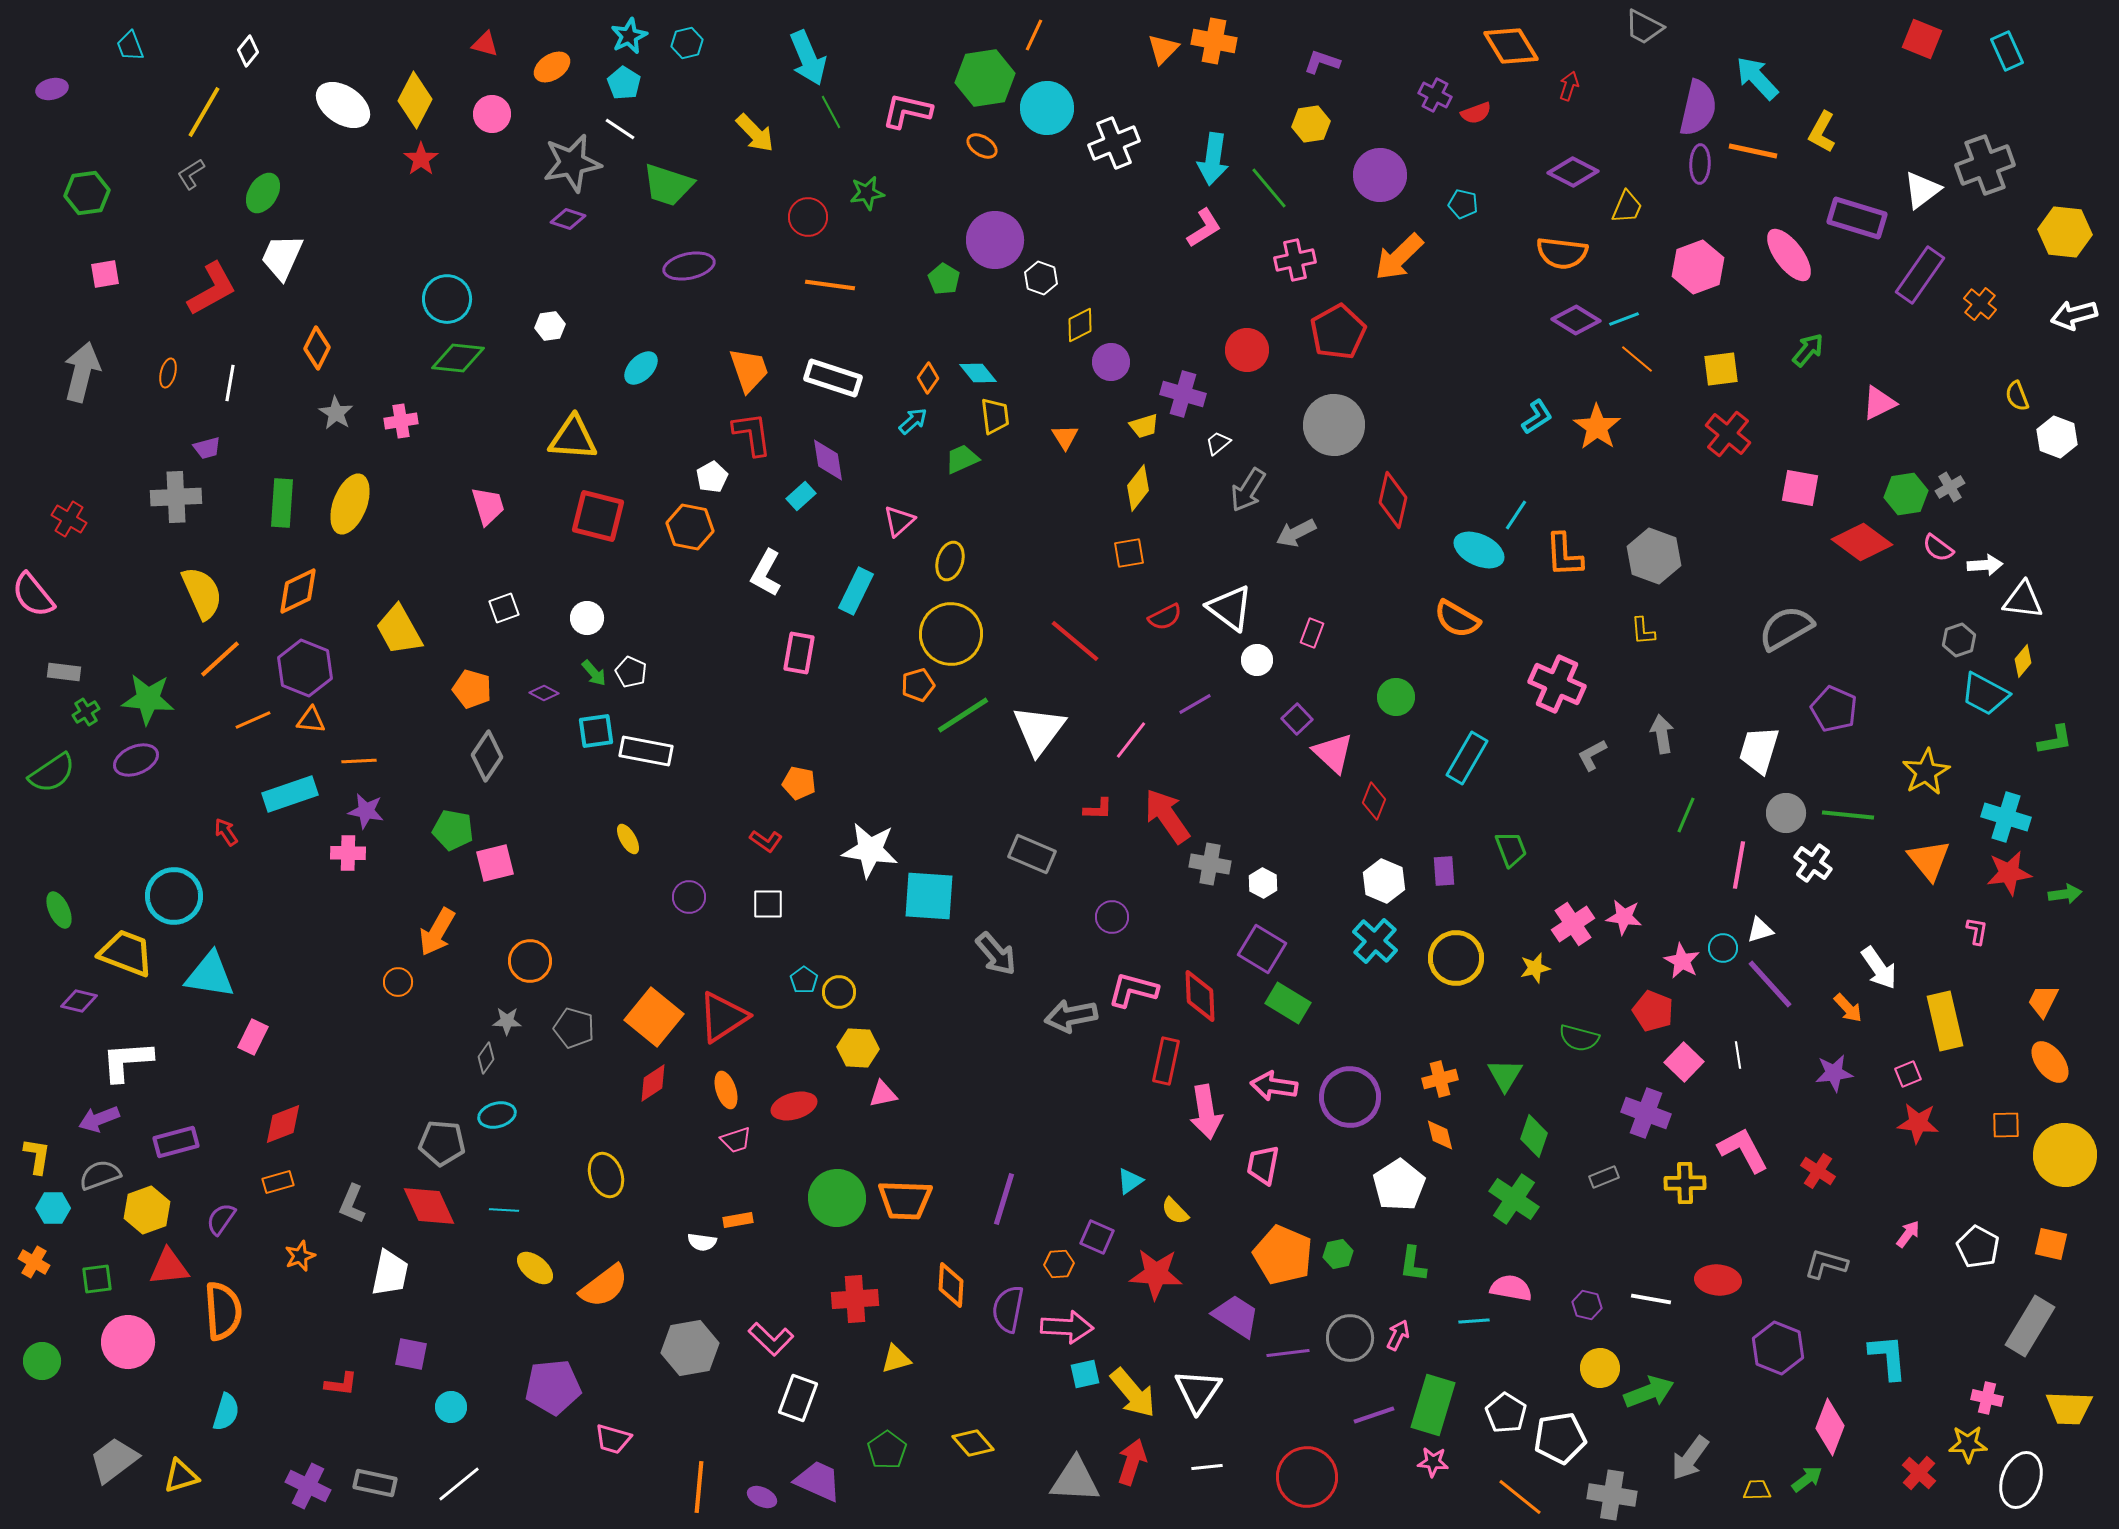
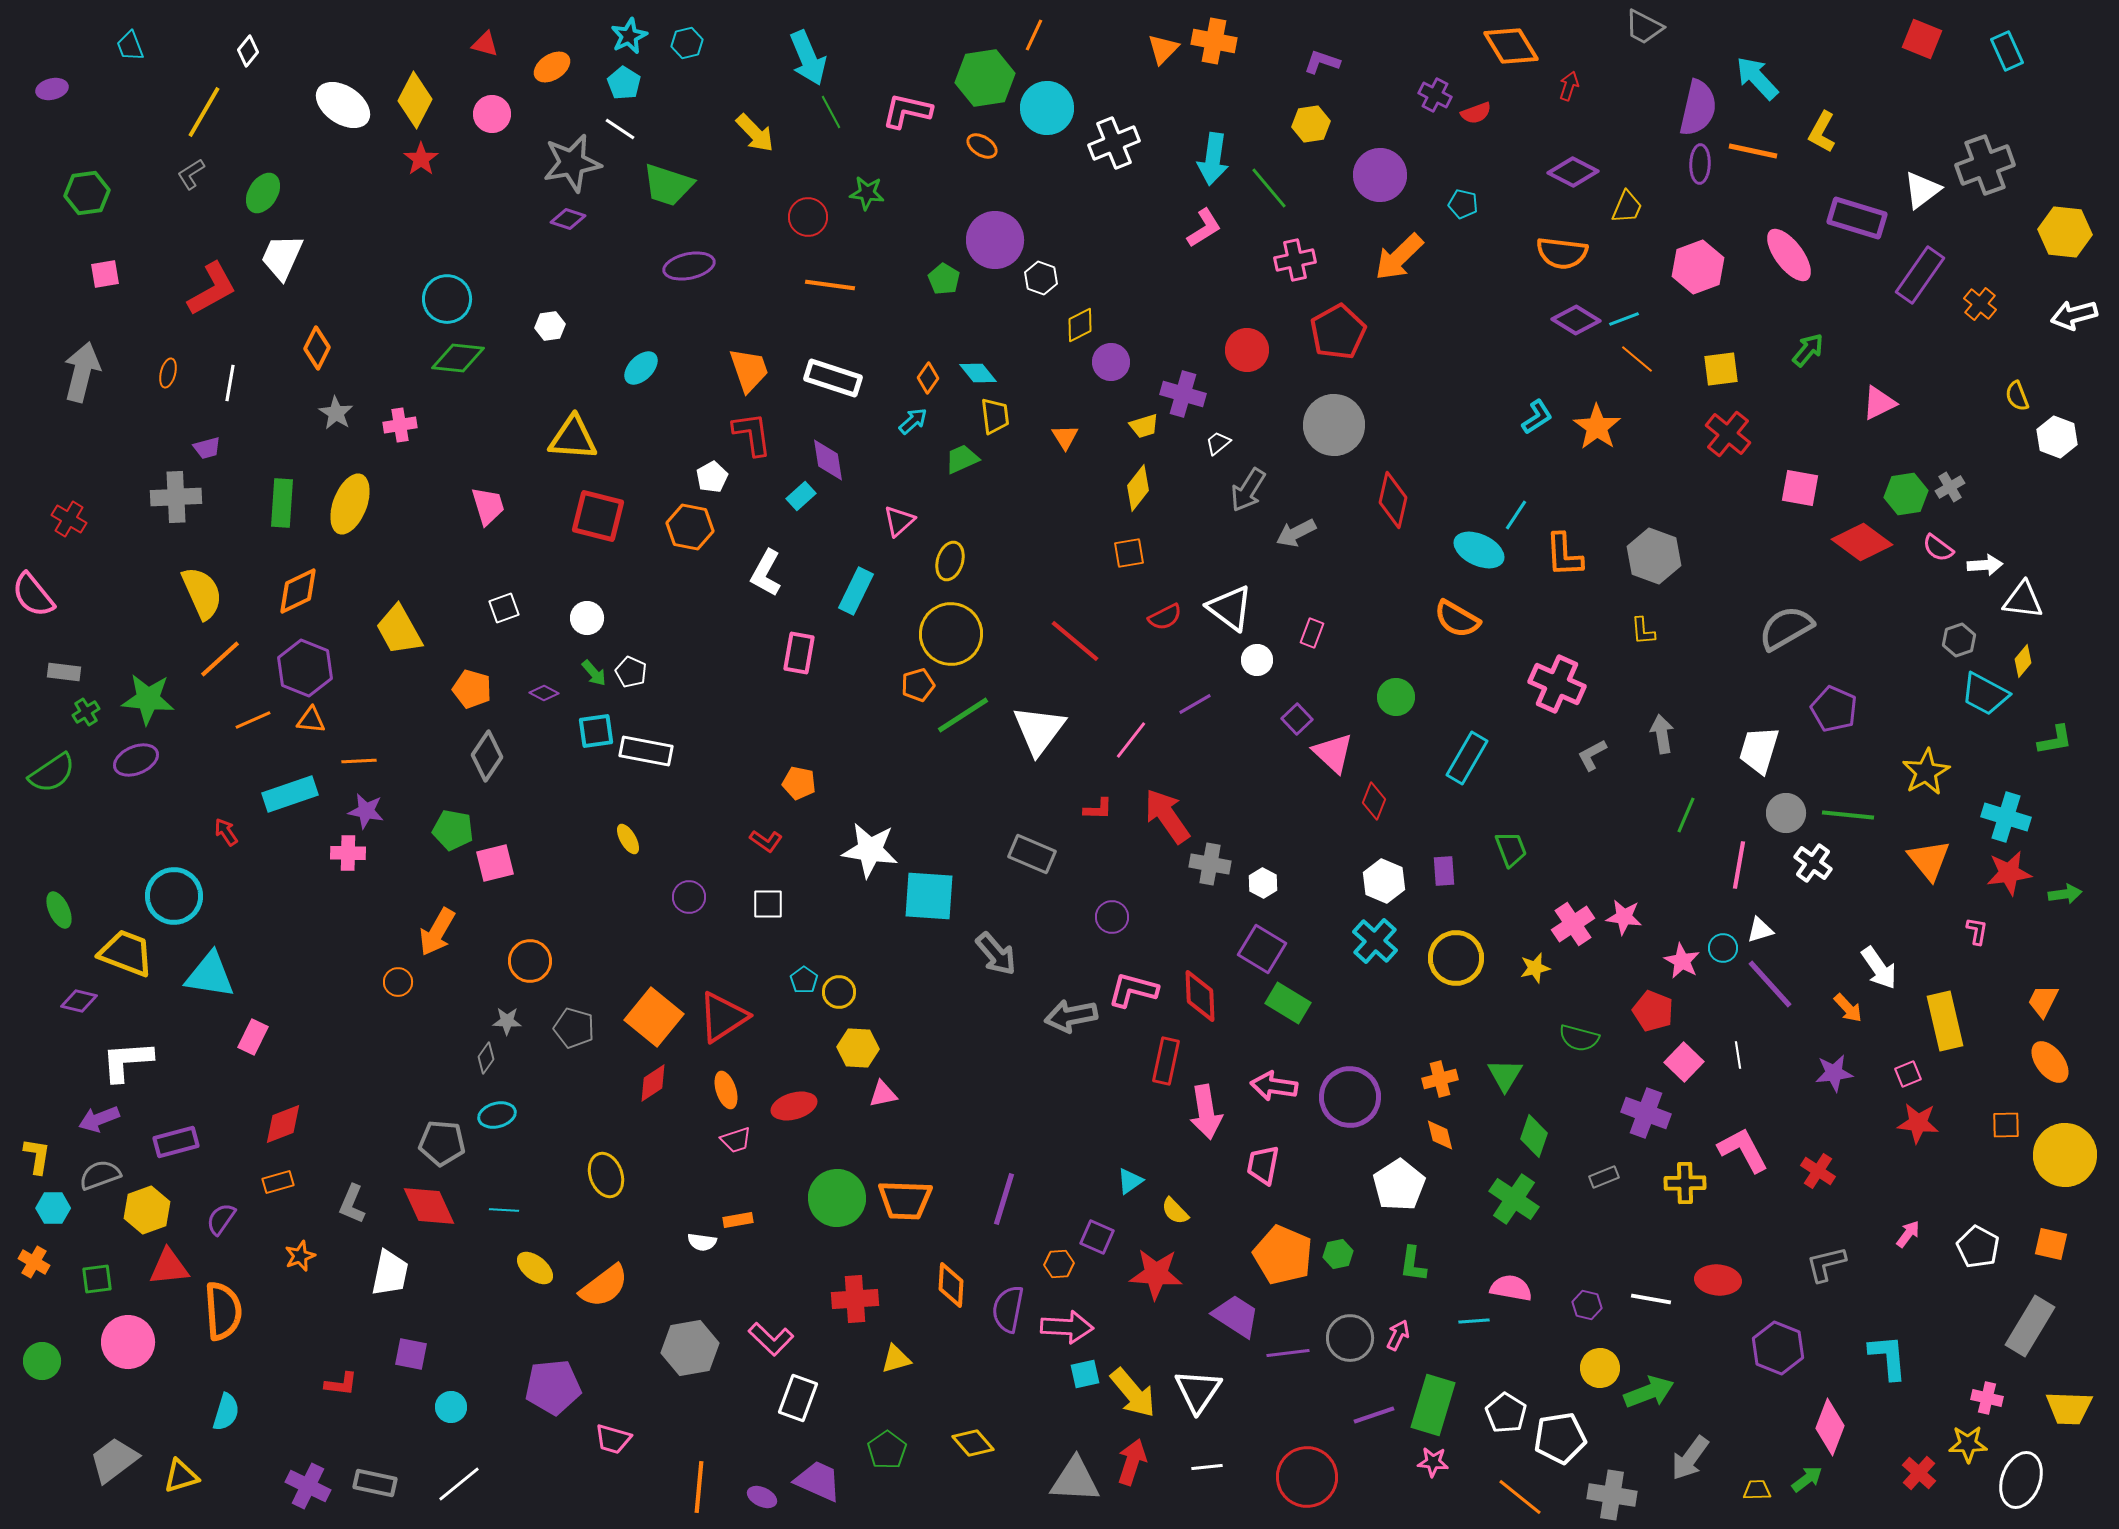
green star at (867, 193): rotated 16 degrees clockwise
pink cross at (401, 421): moved 1 px left, 4 px down
gray L-shape at (1826, 1264): rotated 30 degrees counterclockwise
